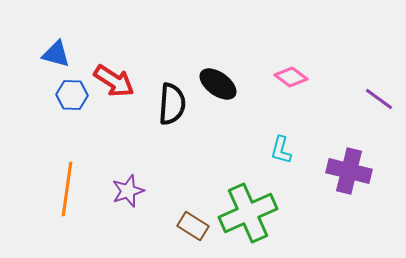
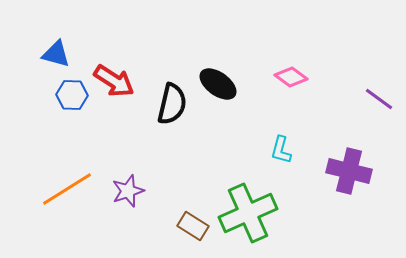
black semicircle: rotated 9 degrees clockwise
orange line: rotated 50 degrees clockwise
